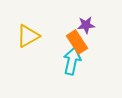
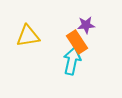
yellow triangle: rotated 20 degrees clockwise
